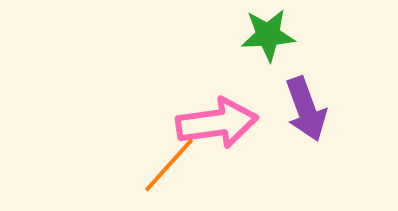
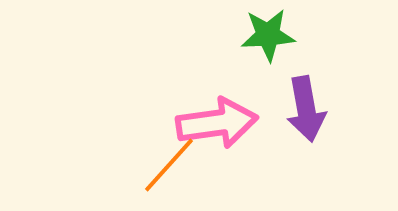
purple arrow: rotated 10 degrees clockwise
